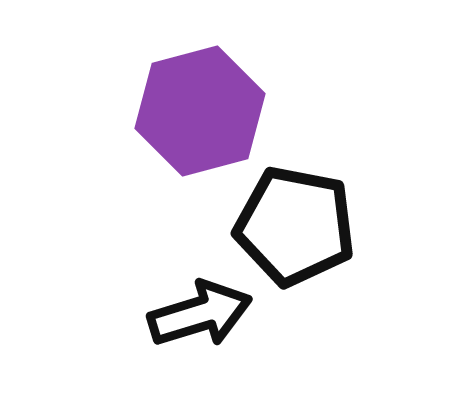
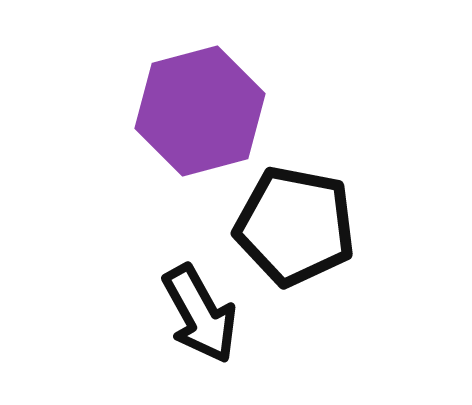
black arrow: rotated 78 degrees clockwise
